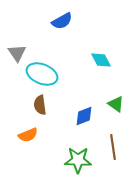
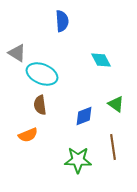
blue semicircle: rotated 65 degrees counterclockwise
gray triangle: rotated 24 degrees counterclockwise
